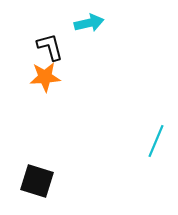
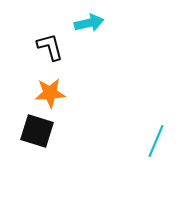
orange star: moved 5 px right, 16 px down
black square: moved 50 px up
